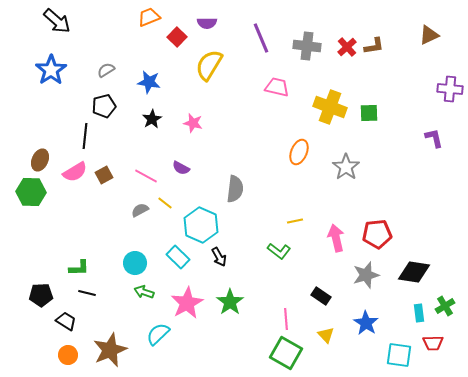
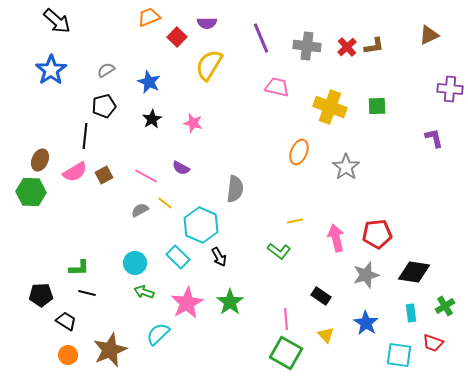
blue star at (149, 82): rotated 15 degrees clockwise
green square at (369, 113): moved 8 px right, 7 px up
cyan rectangle at (419, 313): moved 8 px left
red trapezoid at (433, 343): rotated 20 degrees clockwise
